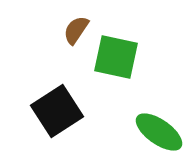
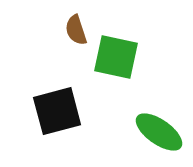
brown semicircle: rotated 52 degrees counterclockwise
black square: rotated 18 degrees clockwise
